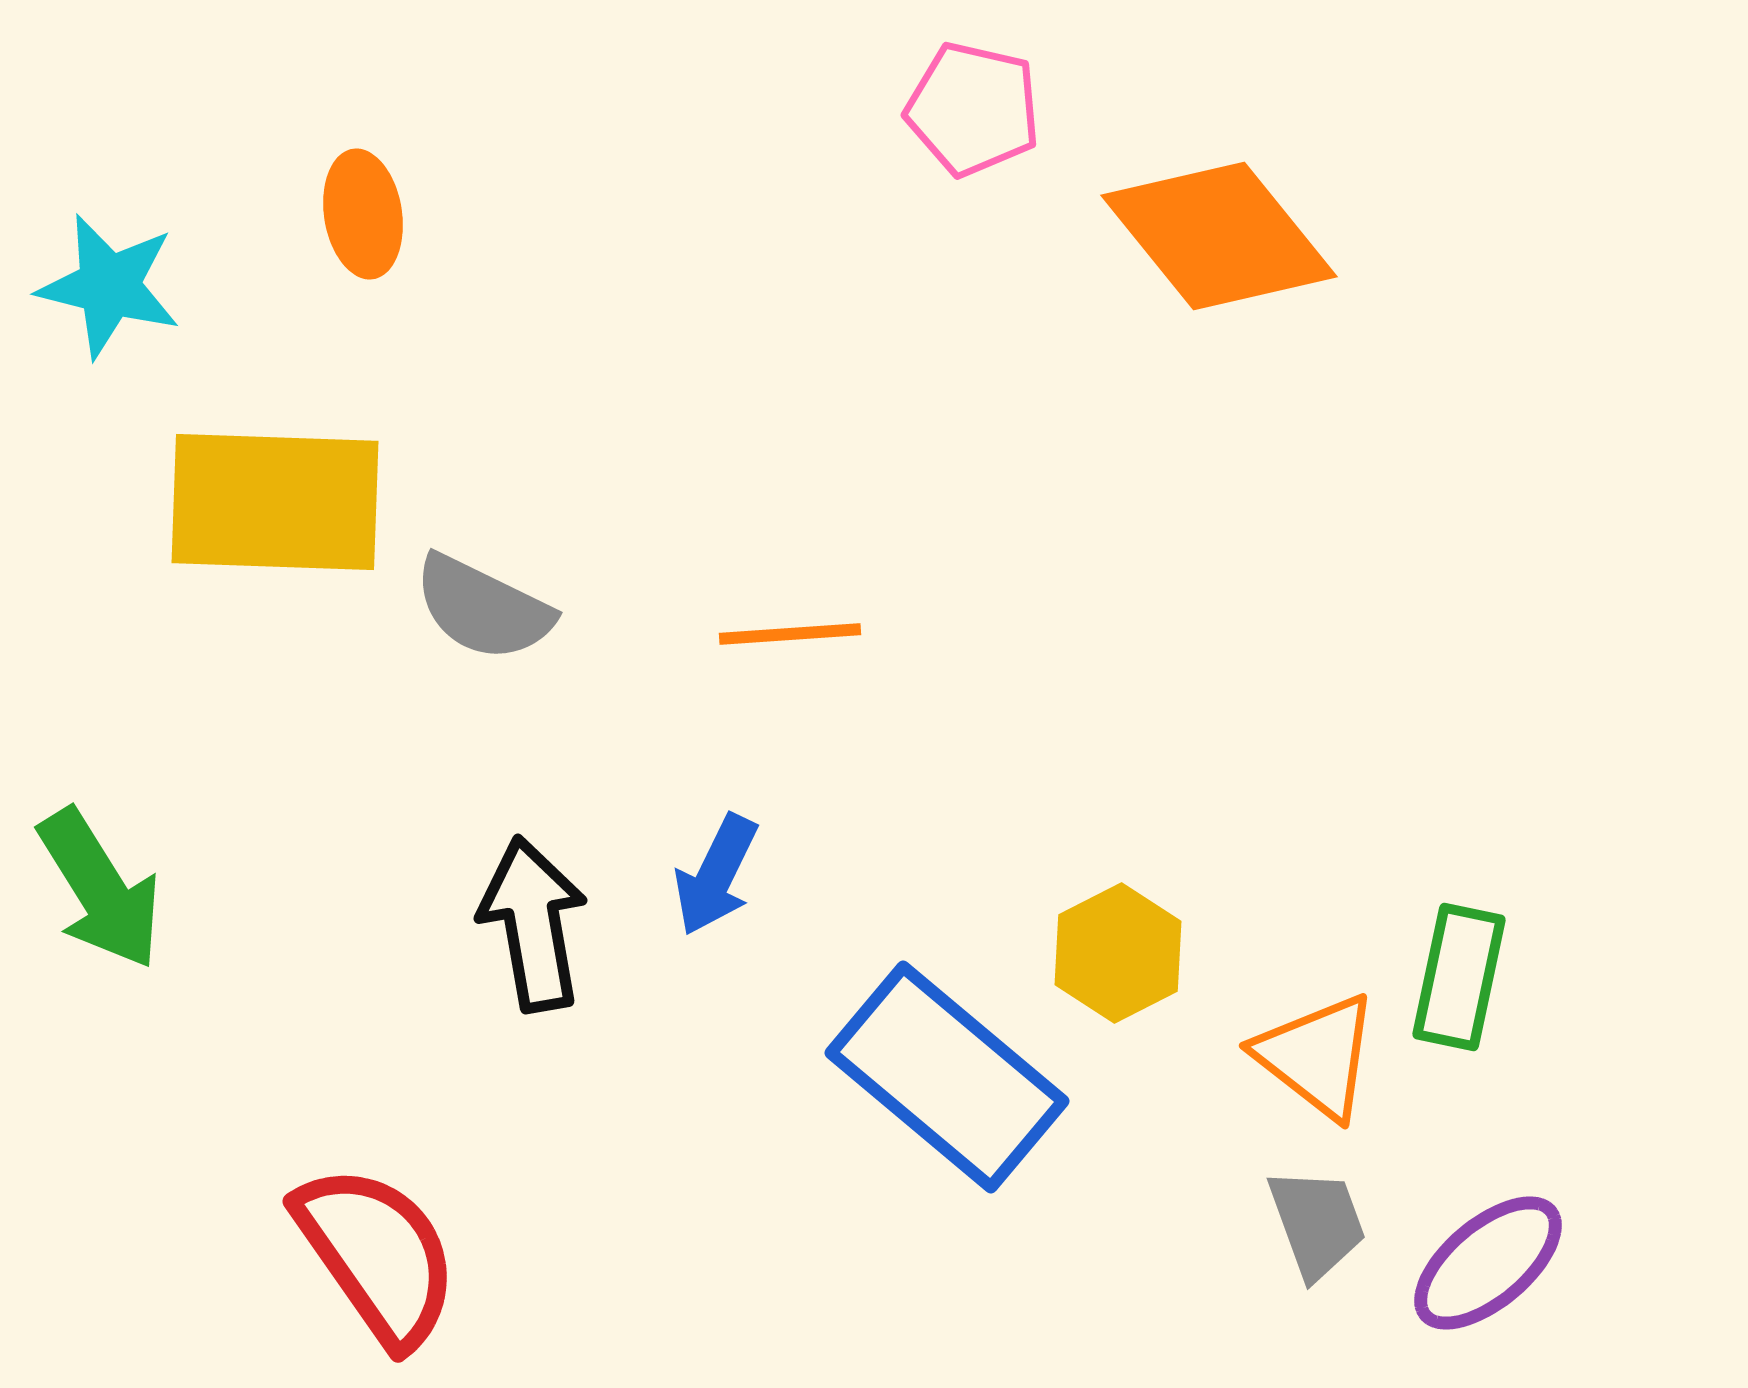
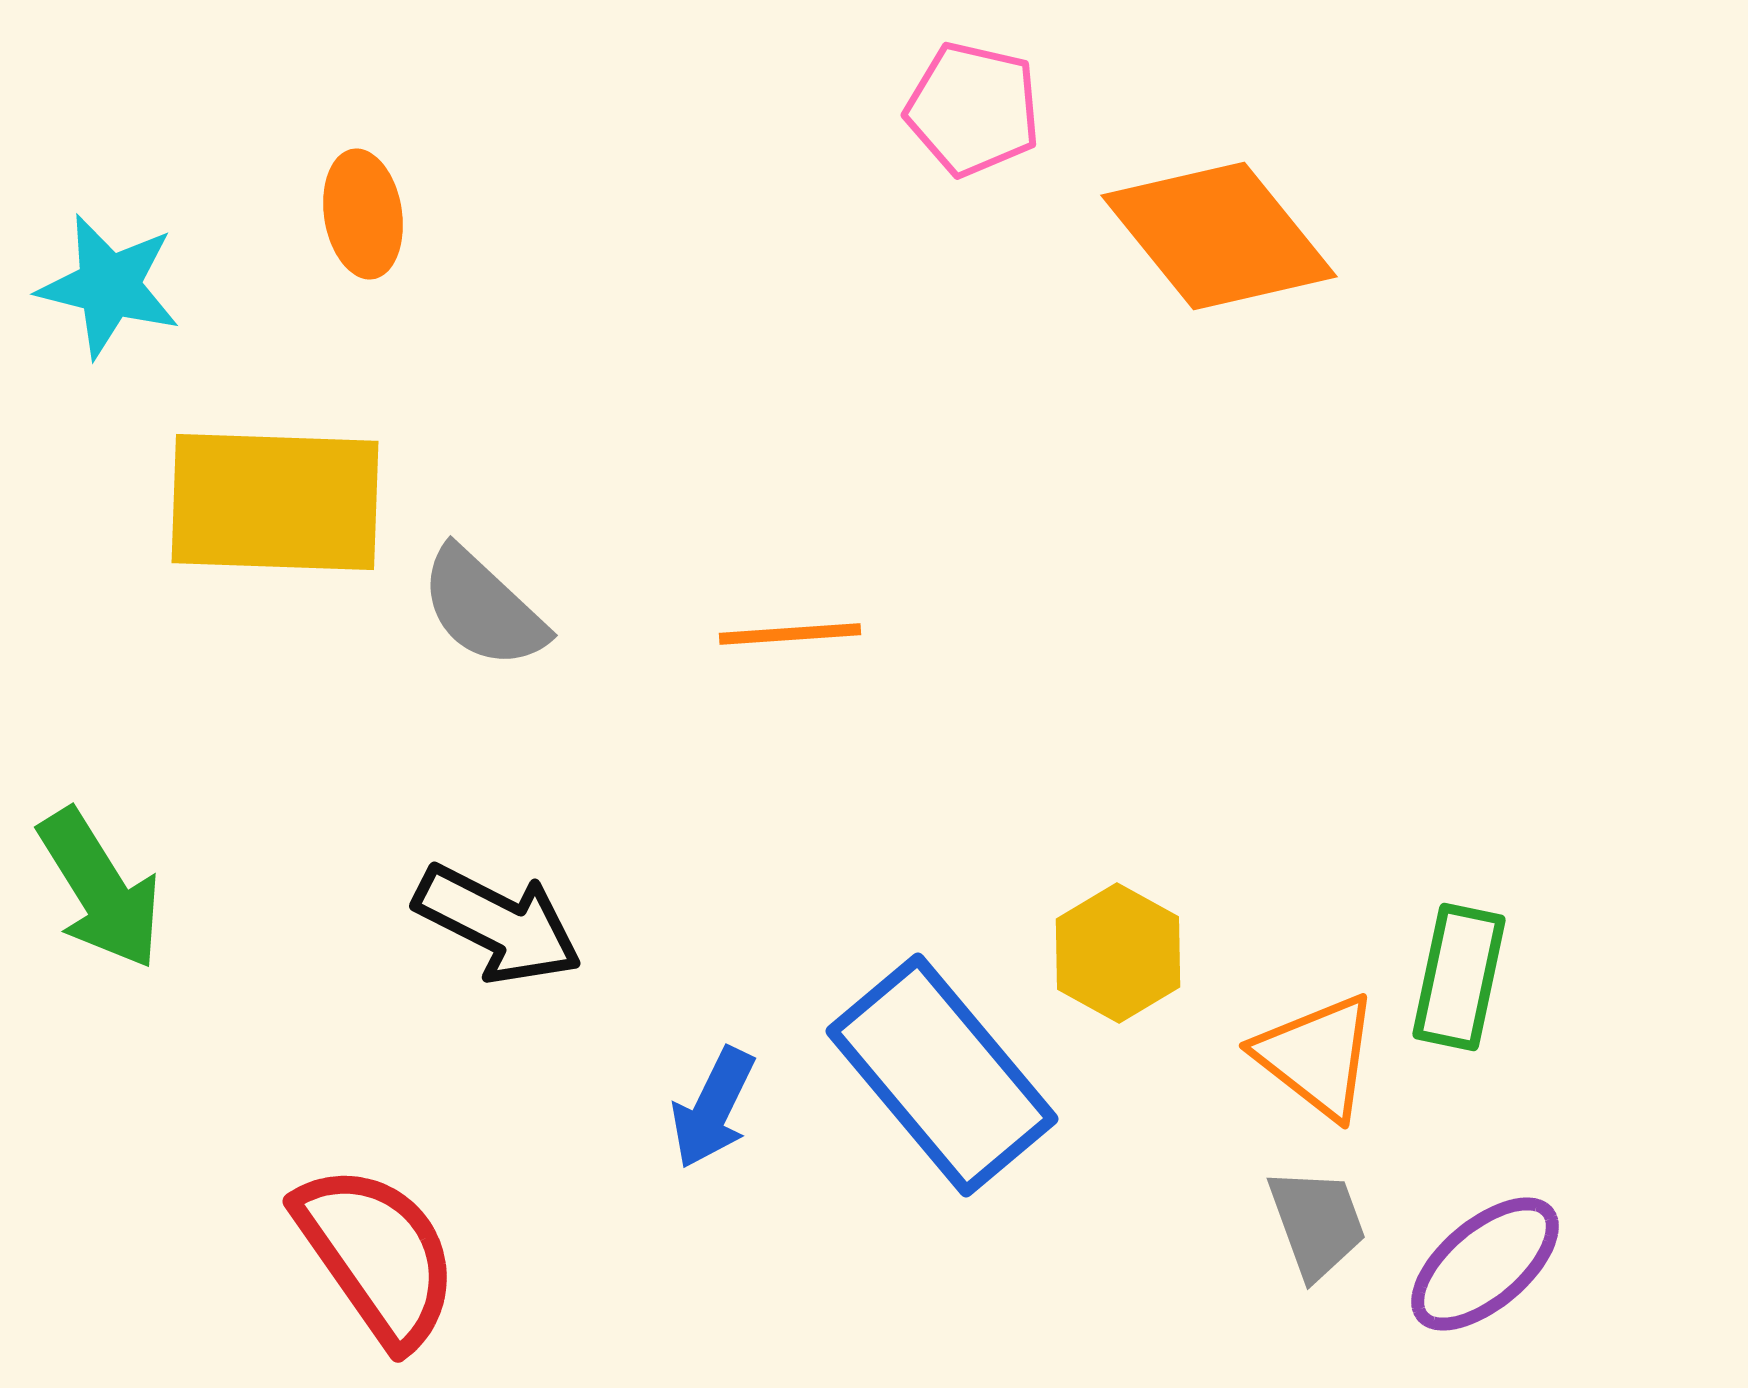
gray semicircle: rotated 17 degrees clockwise
blue arrow: moved 3 px left, 233 px down
black arrow: moved 35 px left; rotated 127 degrees clockwise
yellow hexagon: rotated 4 degrees counterclockwise
blue rectangle: moved 5 px left, 2 px up; rotated 10 degrees clockwise
purple ellipse: moved 3 px left, 1 px down
